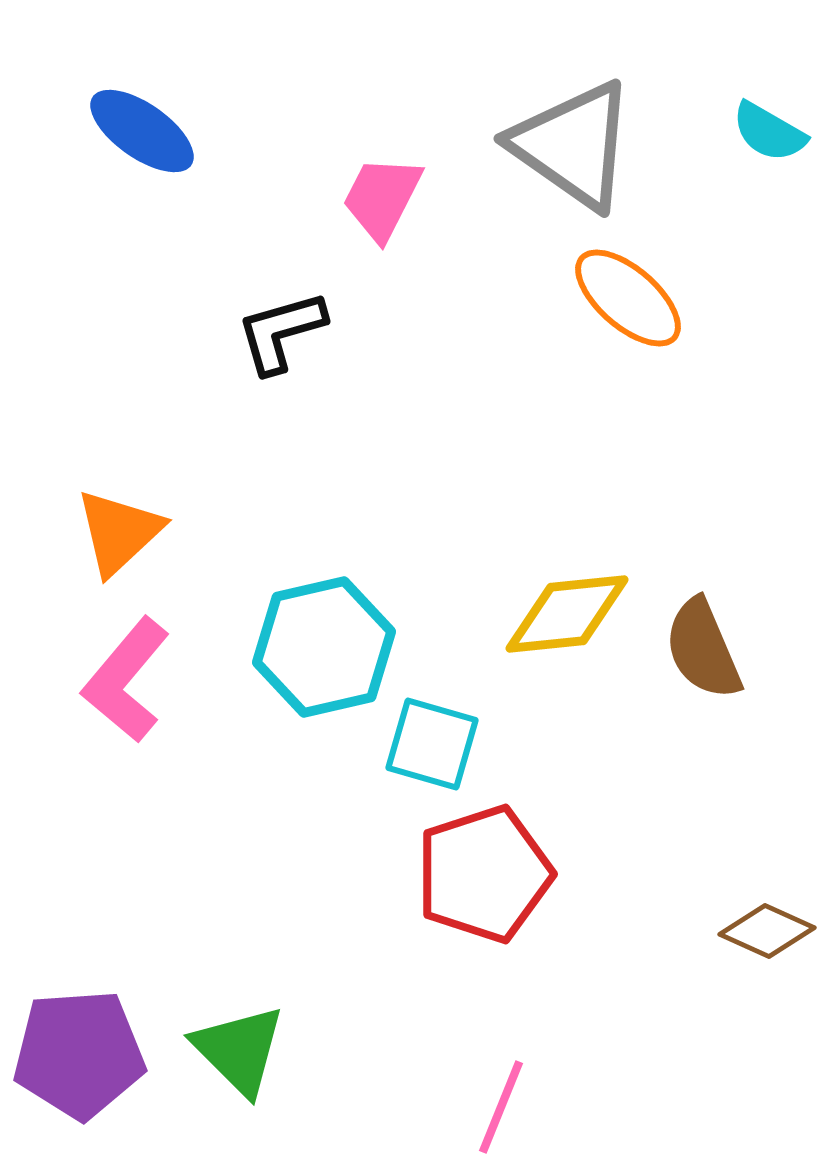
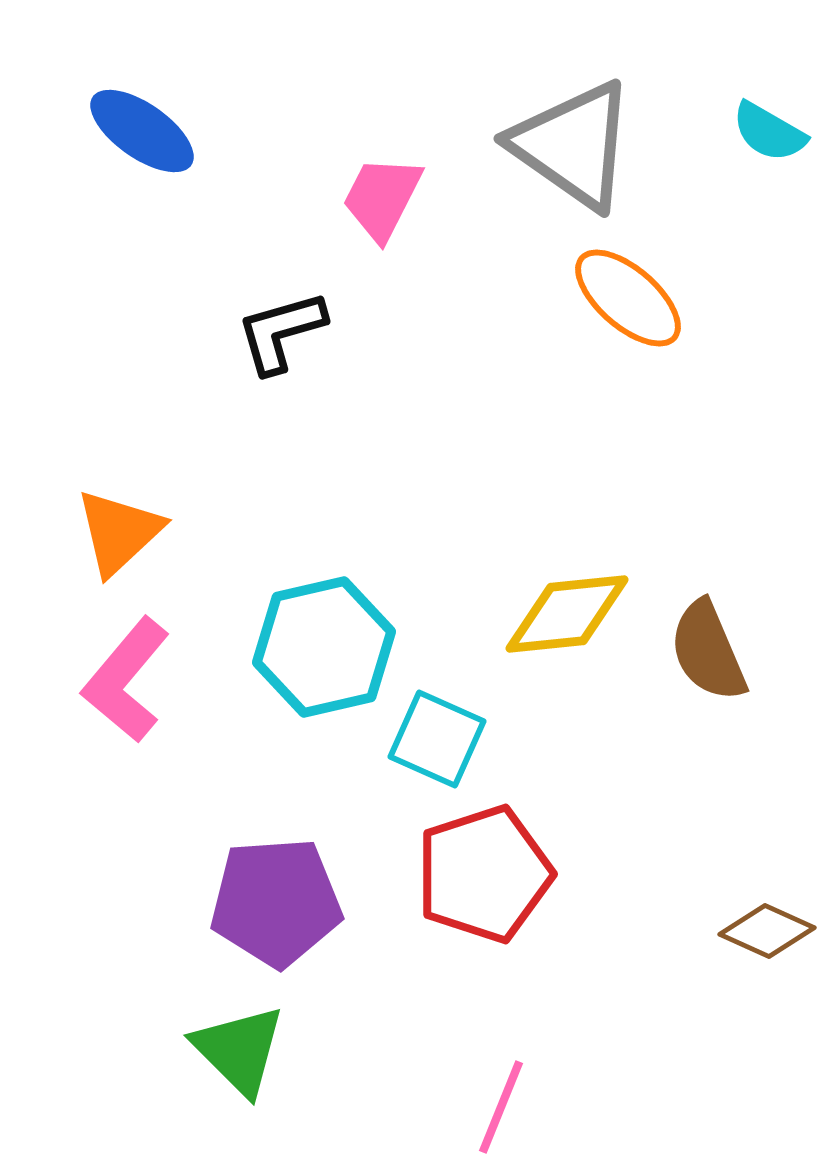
brown semicircle: moved 5 px right, 2 px down
cyan square: moved 5 px right, 5 px up; rotated 8 degrees clockwise
purple pentagon: moved 197 px right, 152 px up
